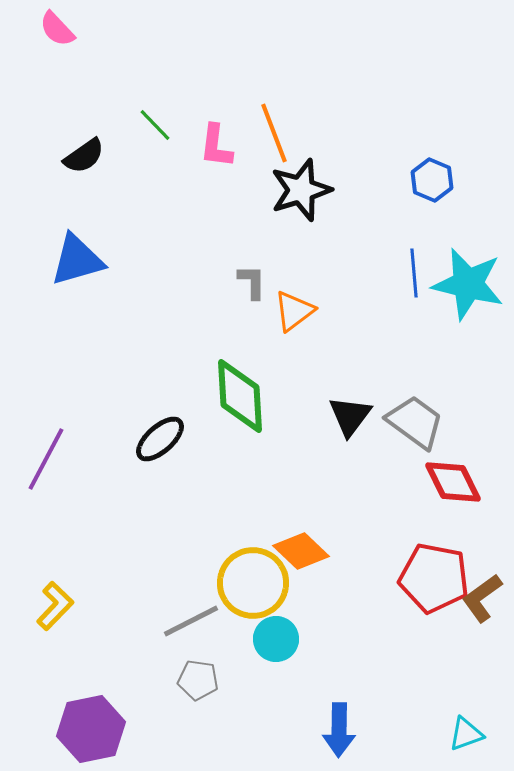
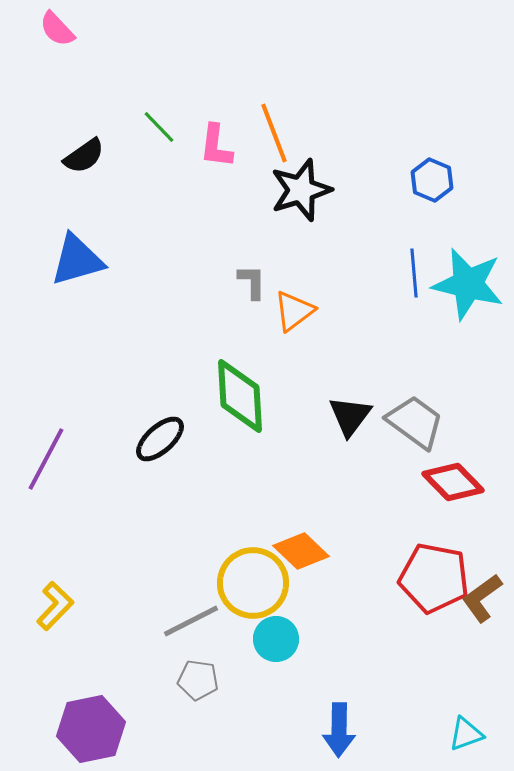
green line: moved 4 px right, 2 px down
red diamond: rotated 18 degrees counterclockwise
